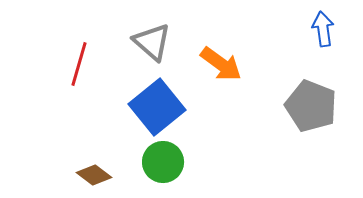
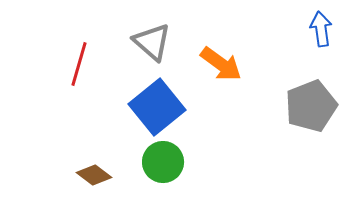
blue arrow: moved 2 px left
gray pentagon: rotated 30 degrees clockwise
